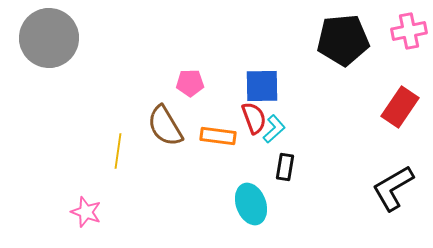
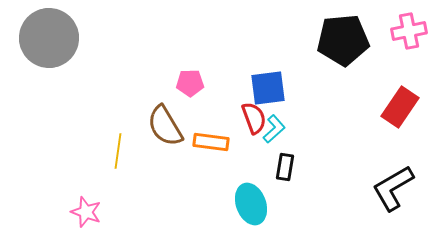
blue square: moved 6 px right, 2 px down; rotated 6 degrees counterclockwise
orange rectangle: moved 7 px left, 6 px down
